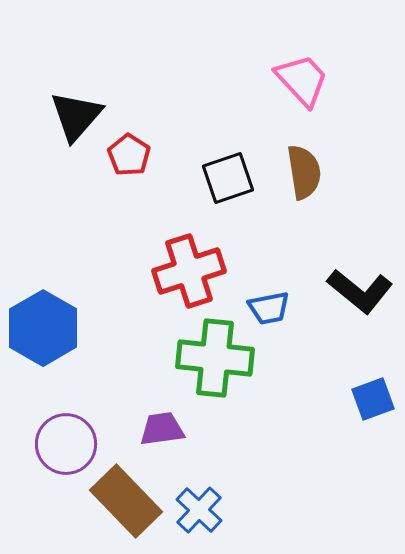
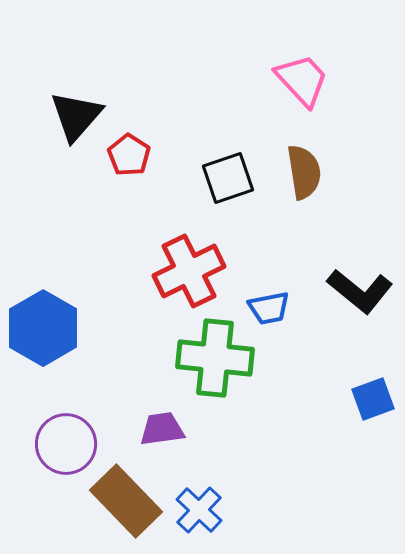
red cross: rotated 8 degrees counterclockwise
